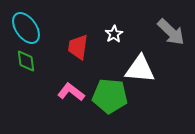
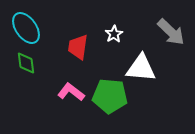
green diamond: moved 2 px down
white triangle: moved 1 px right, 1 px up
